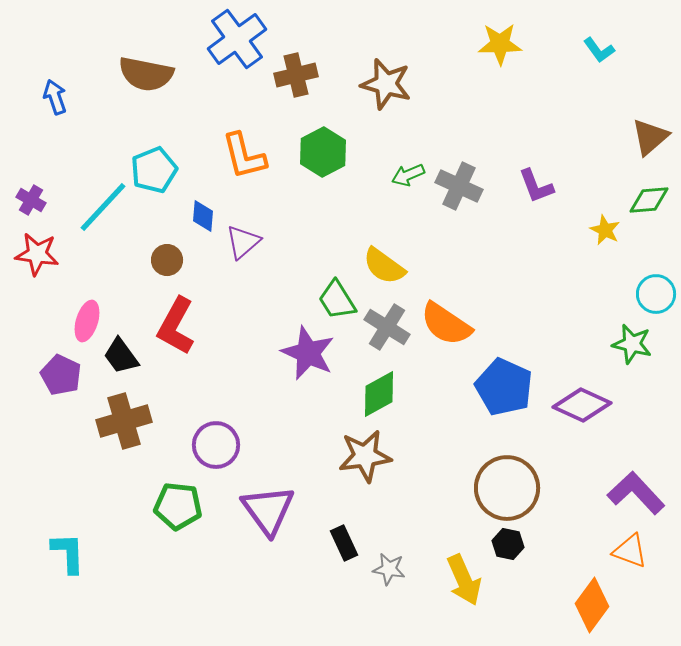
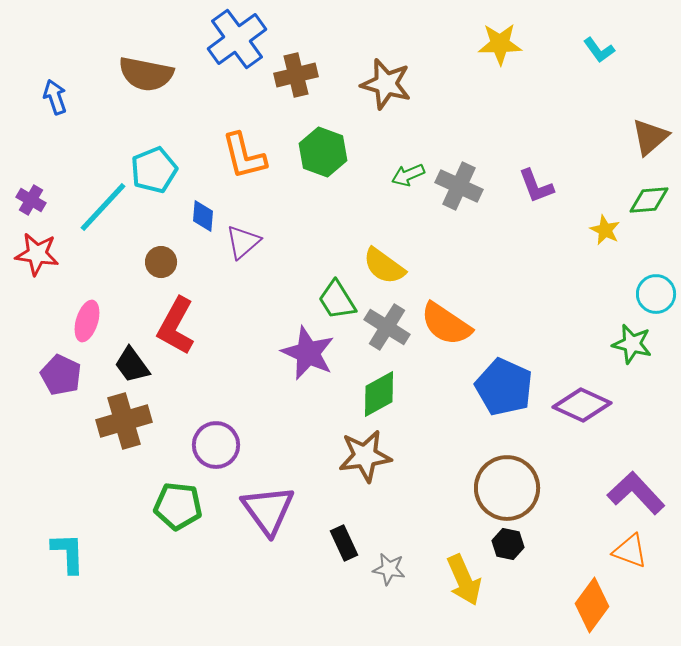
green hexagon at (323, 152): rotated 12 degrees counterclockwise
brown circle at (167, 260): moved 6 px left, 2 px down
black trapezoid at (121, 356): moved 11 px right, 9 px down
